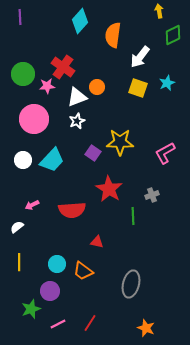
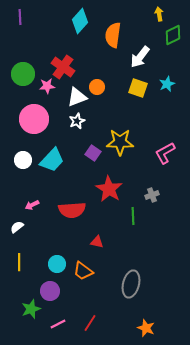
yellow arrow: moved 3 px down
cyan star: moved 1 px down
